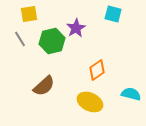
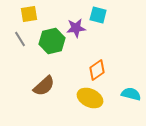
cyan square: moved 15 px left, 1 px down
purple star: rotated 24 degrees clockwise
yellow ellipse: moved 4 px up
